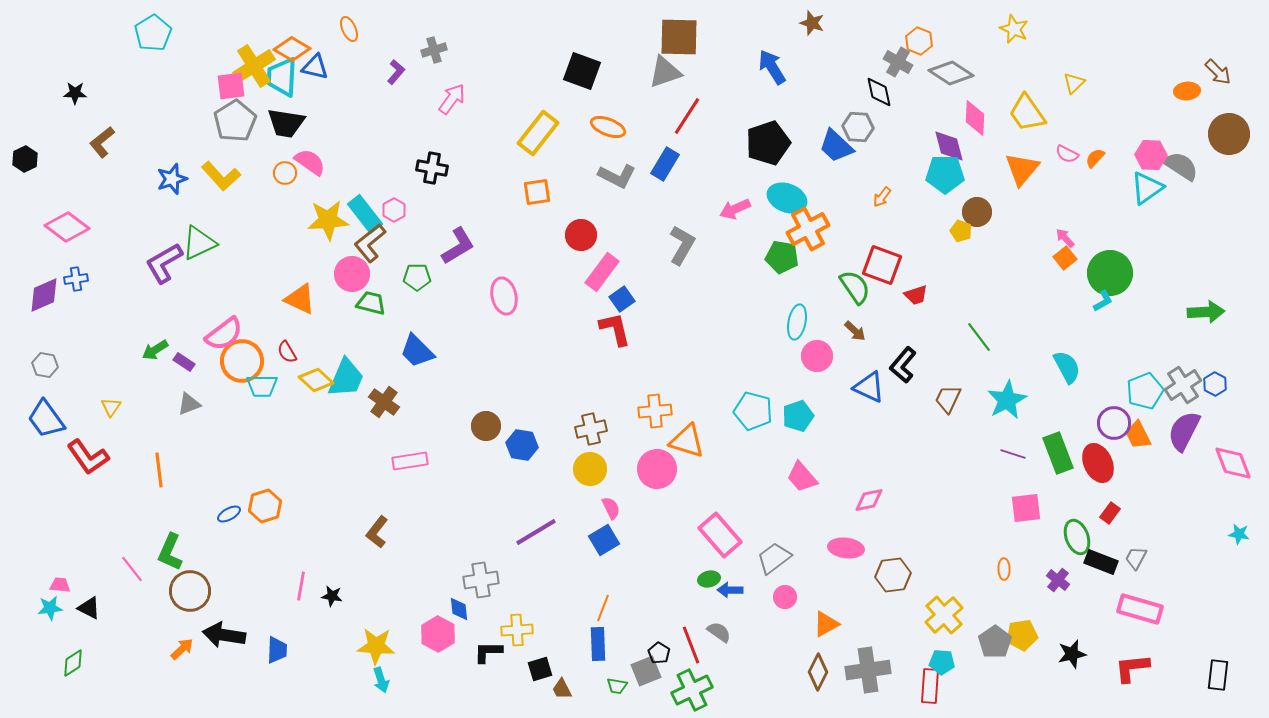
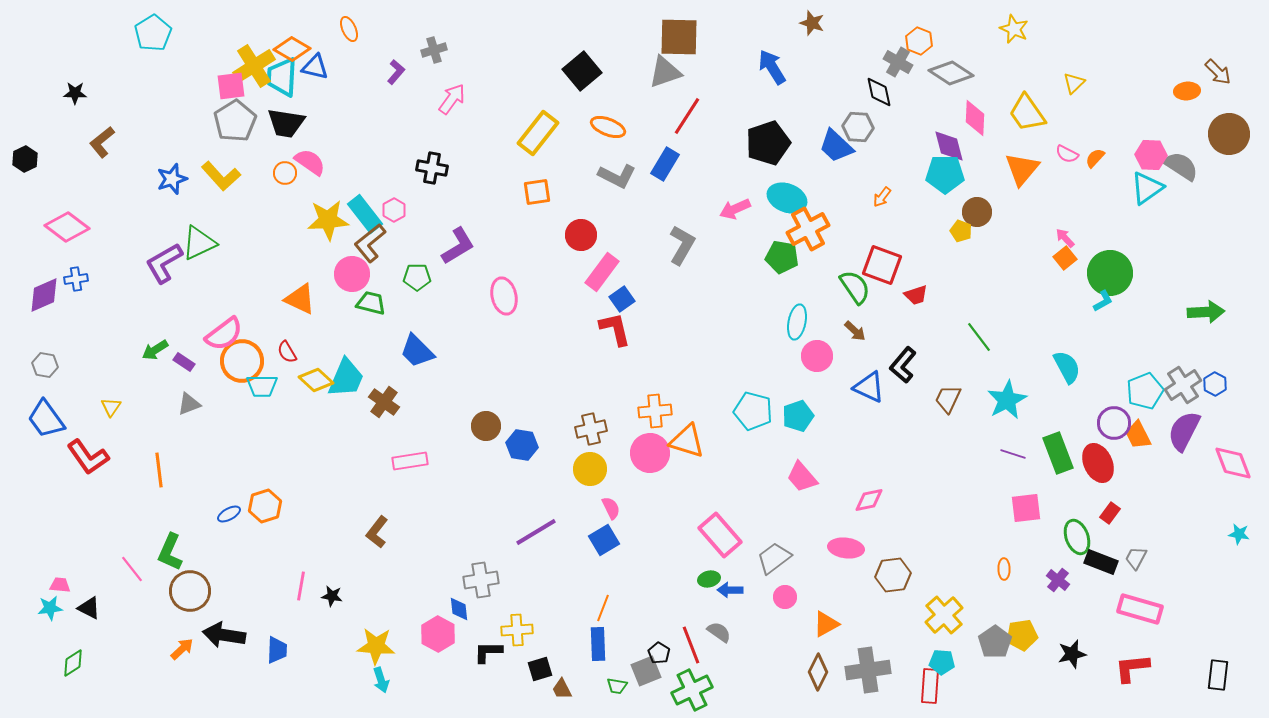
black square at (582, 71): rotated 30 degrees clockwise
pink circle at (657, 469): moved 7 px left, 16 px up
